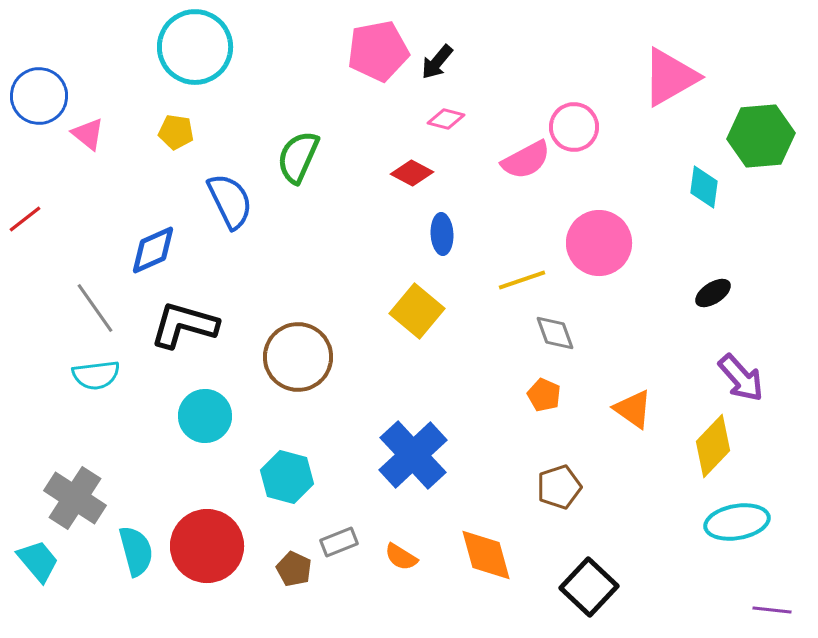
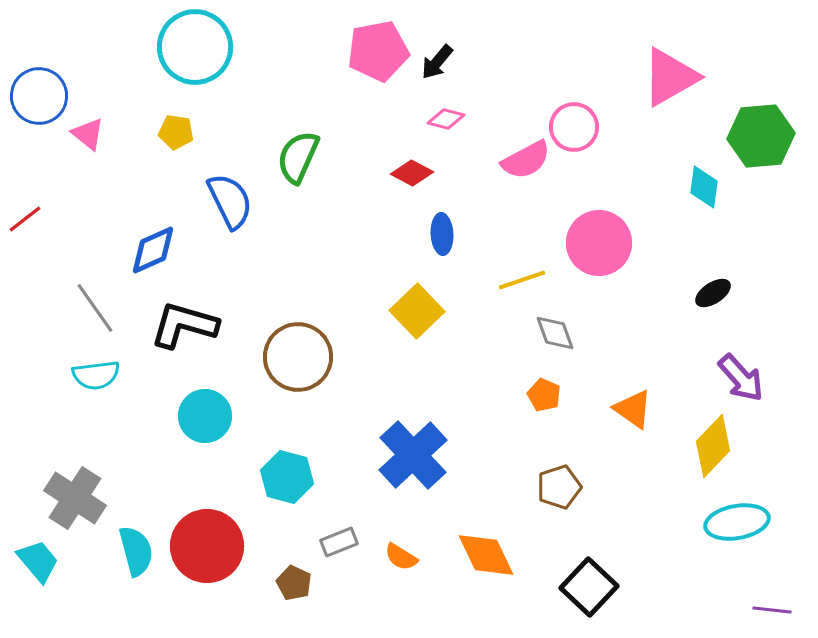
yellow square at (417, 311): rotated 6 degrees clockwise
orange diamond at (486, 555): rotated 10 degrees counterclockwise
brown pentagon at (294, 569): moved 14 px down
